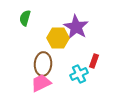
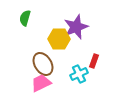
purple star: rotated 20 degrees clockwise
yellow hexagon: moved 1 px right, 1 px down
brown ellipse: rotated 35 degrees counterclockwise
